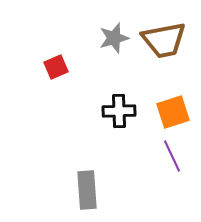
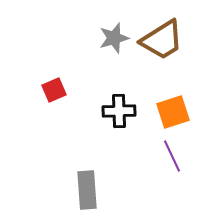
brown trapezoid: moved 2 px left; rotated 21 degrees counterclockwise
red square: moved 2 px left, 23 px down
